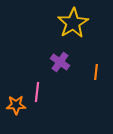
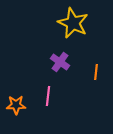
yellow star: rotated 16 degrees counterclockwise
pink line: moved 11 px right, 4 px down
